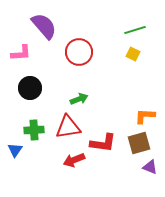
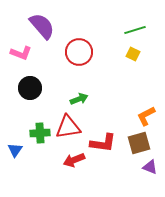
purple semicircle: moved 2 px left
pink L-shape: rotated 25 degrees clockwise
orange L-shape: moved 1 px right; rotated 30 degrees counterclockwise
green cross: moved 6 px right, 3 px down
